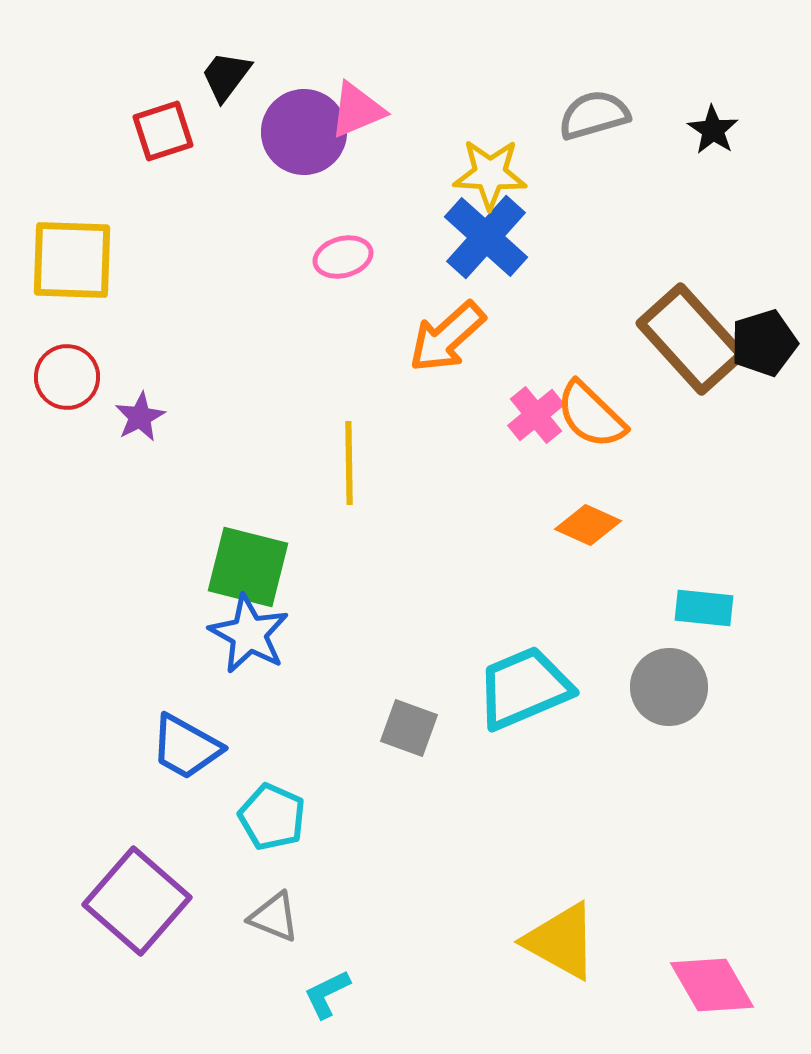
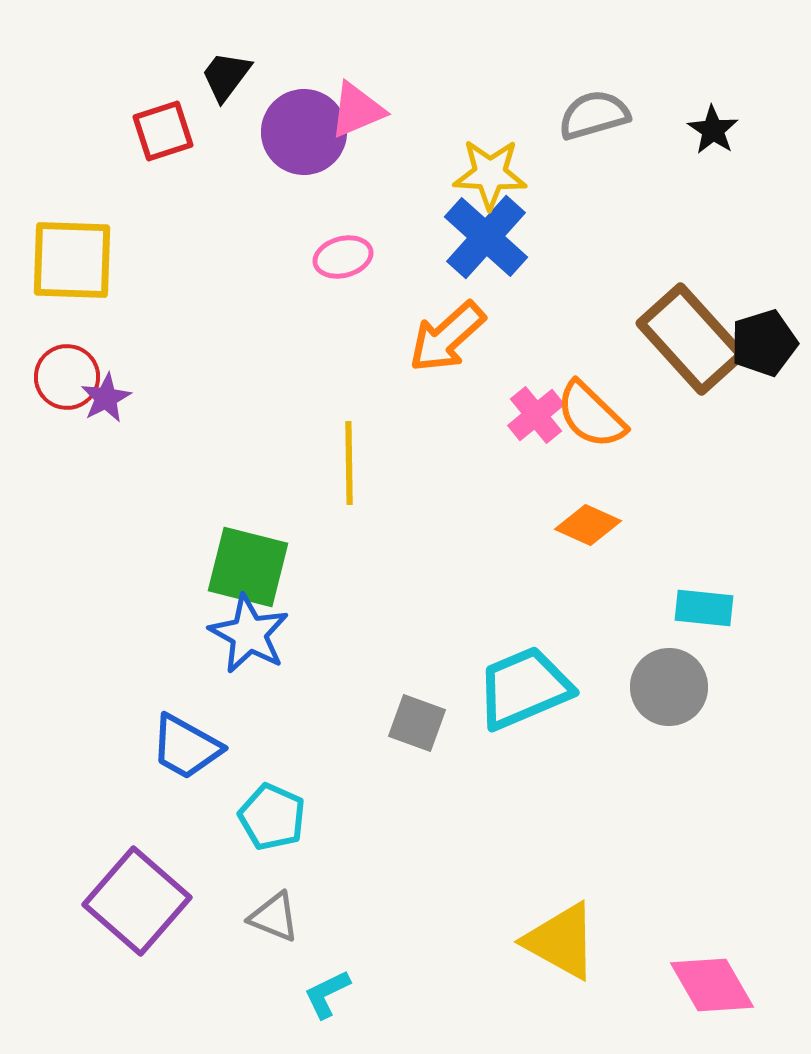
purple star: moved 34 px left, 19 px up
gray square: moved 8 px right, 5 px up
